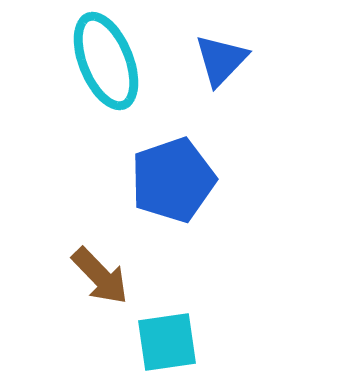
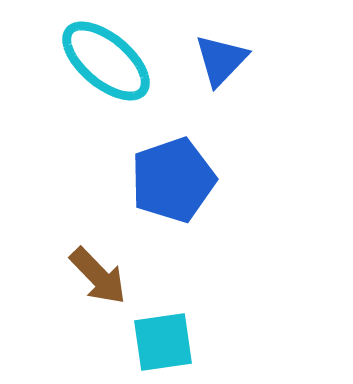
cyan ellipse: rotated 28 degrees counterclockwise
brown arrow: moved 2 px left
cyan square: moved 4 px left
